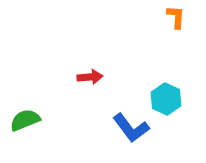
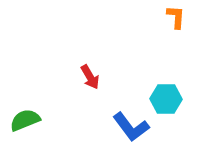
red arrow: rotated 65 degrees clockwise
cyan hexagon: rotated 24 degrees counterclockwise
blue L-shape: moved 1 px up
